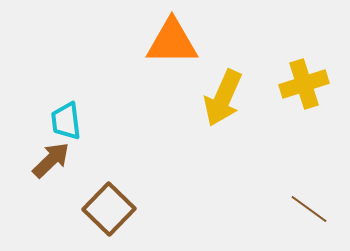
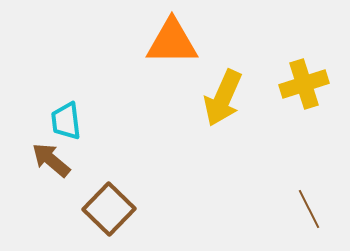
brown arrow: rotated 96 degrees counterclockwise
brown line: rotated 27 degrees clockwise
